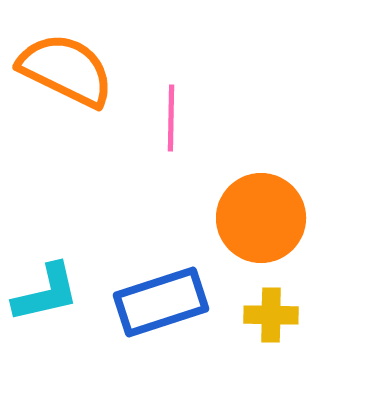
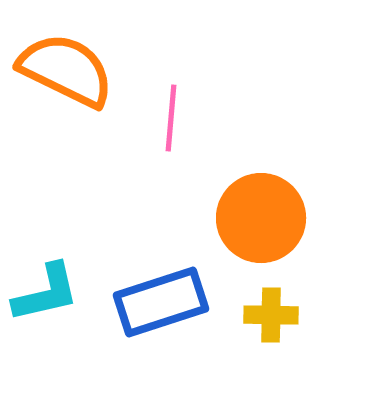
pink line: rotated 4 degrees clockwise
